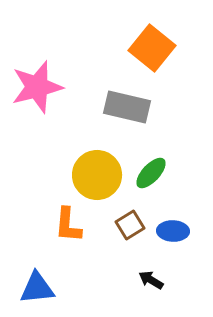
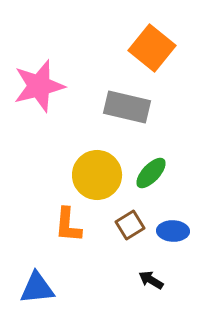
pink star: moved 2 px right, 1 px up
